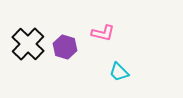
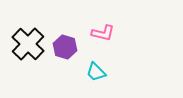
cyan trapezoid: moved 23 px left
